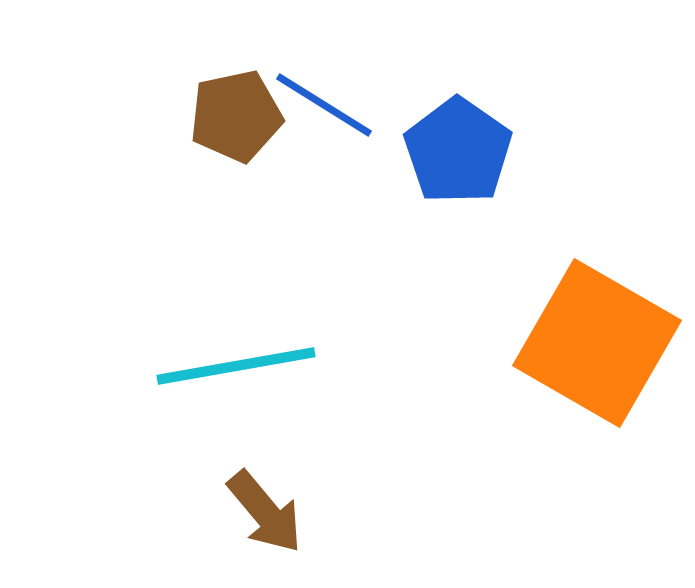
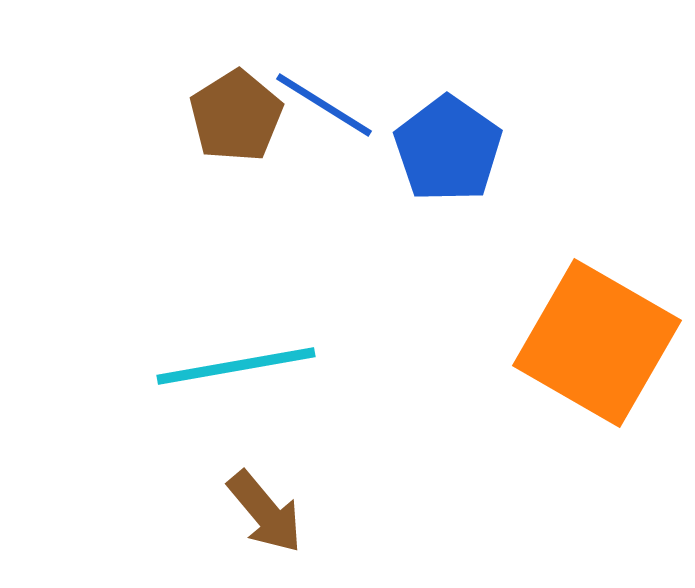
brown pentagon: rotated 20 degrees counterclockwise
blue pentagon: moved 10 px left, 2 px up
